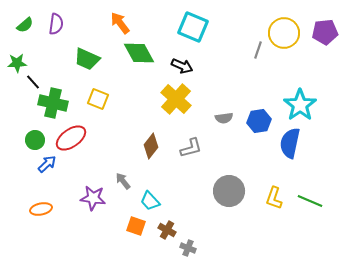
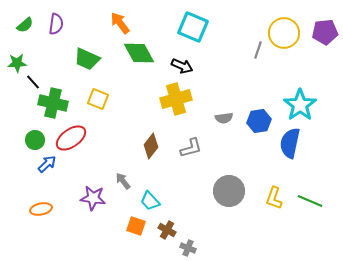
yellow cross: rotated 32 degrees clockwise
